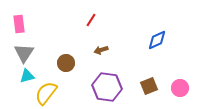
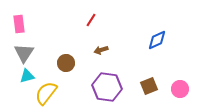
pink circle: moved 1 px down
